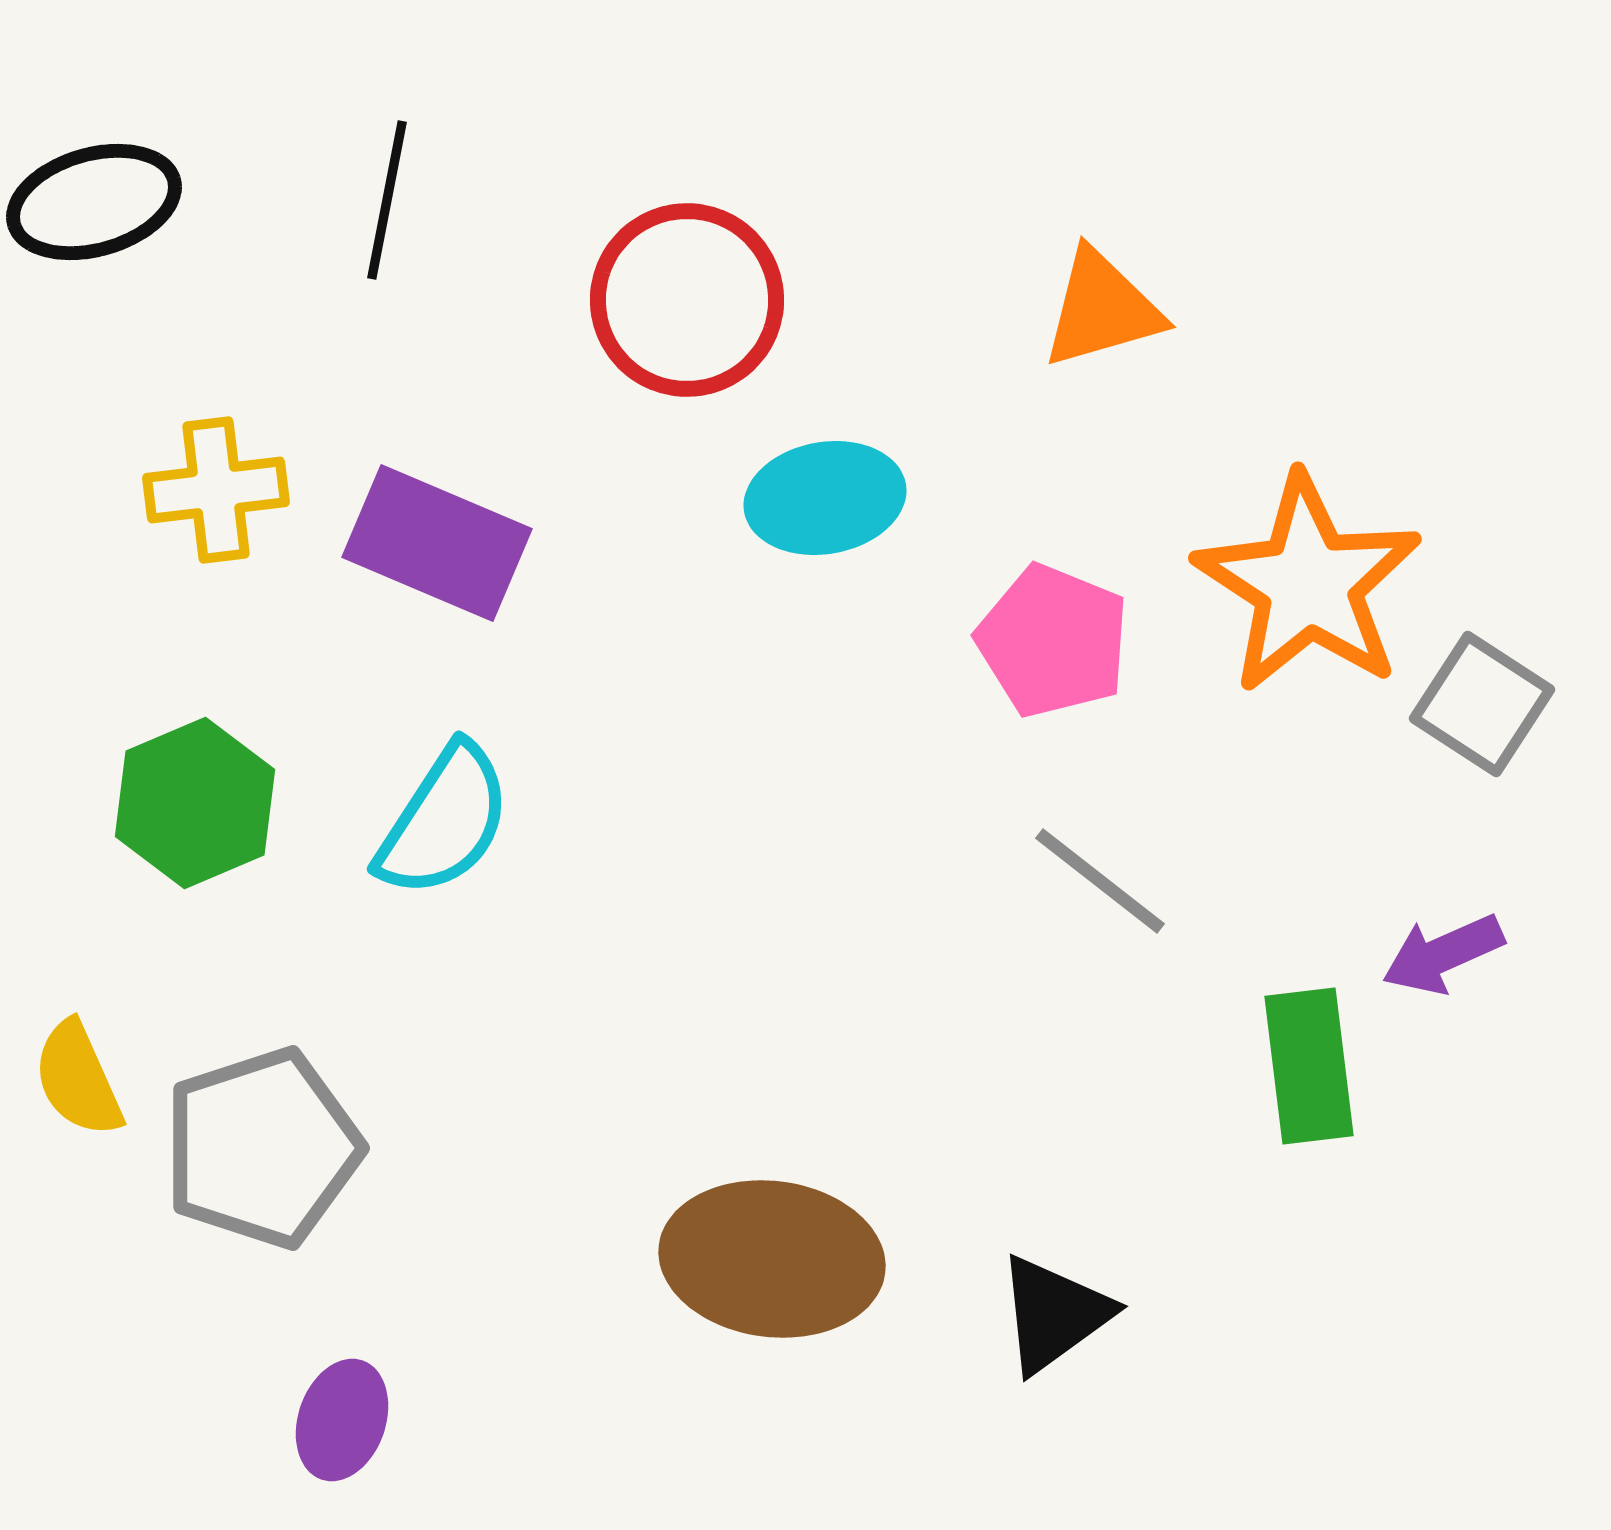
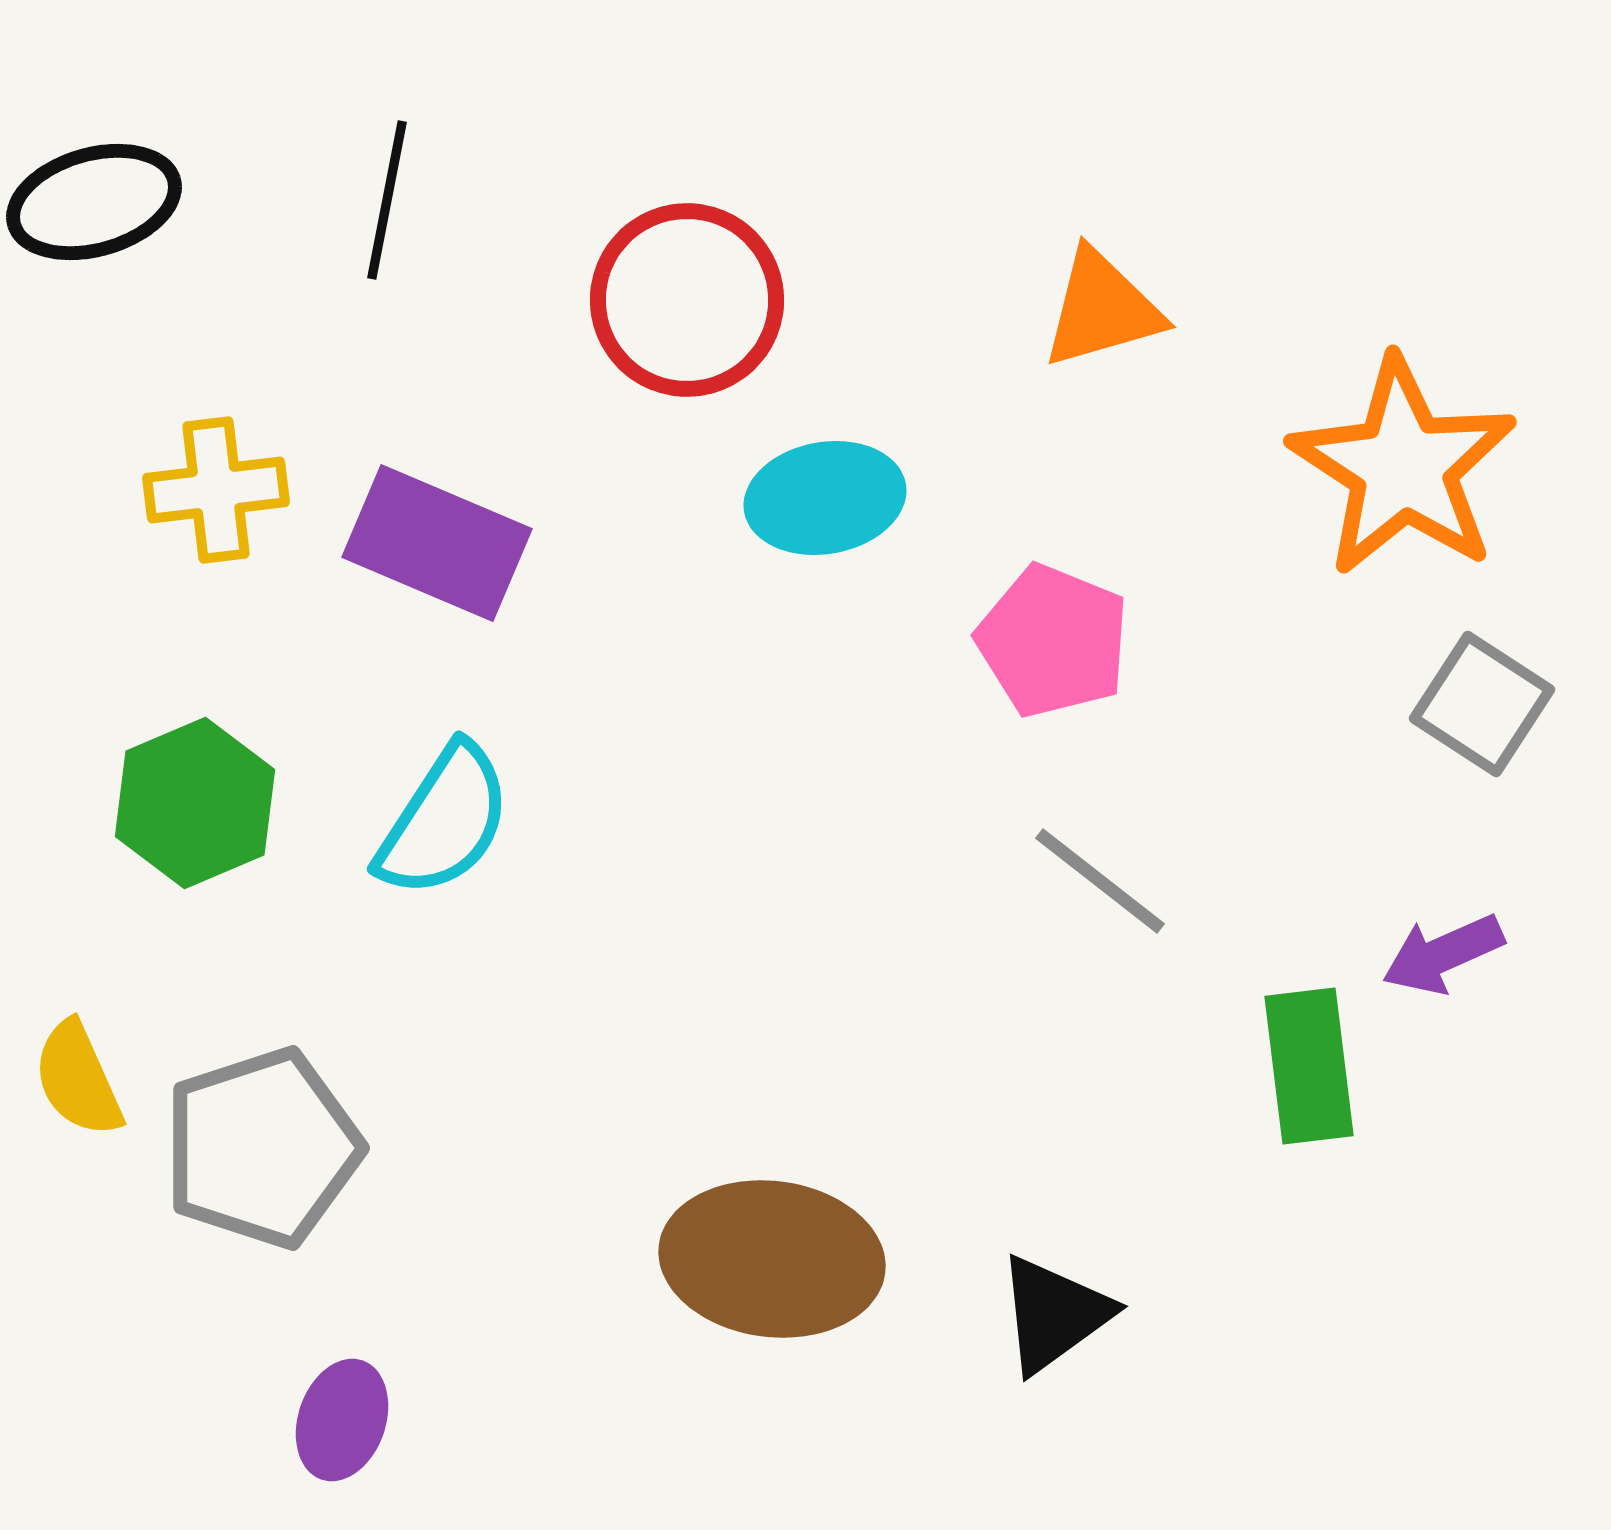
orange star: moved 95 px right, 117 px up
